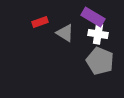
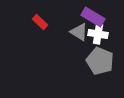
red rectangle: rotated 63 degrees clockwise
gray triangle: moved 14 px right, 1 px up
